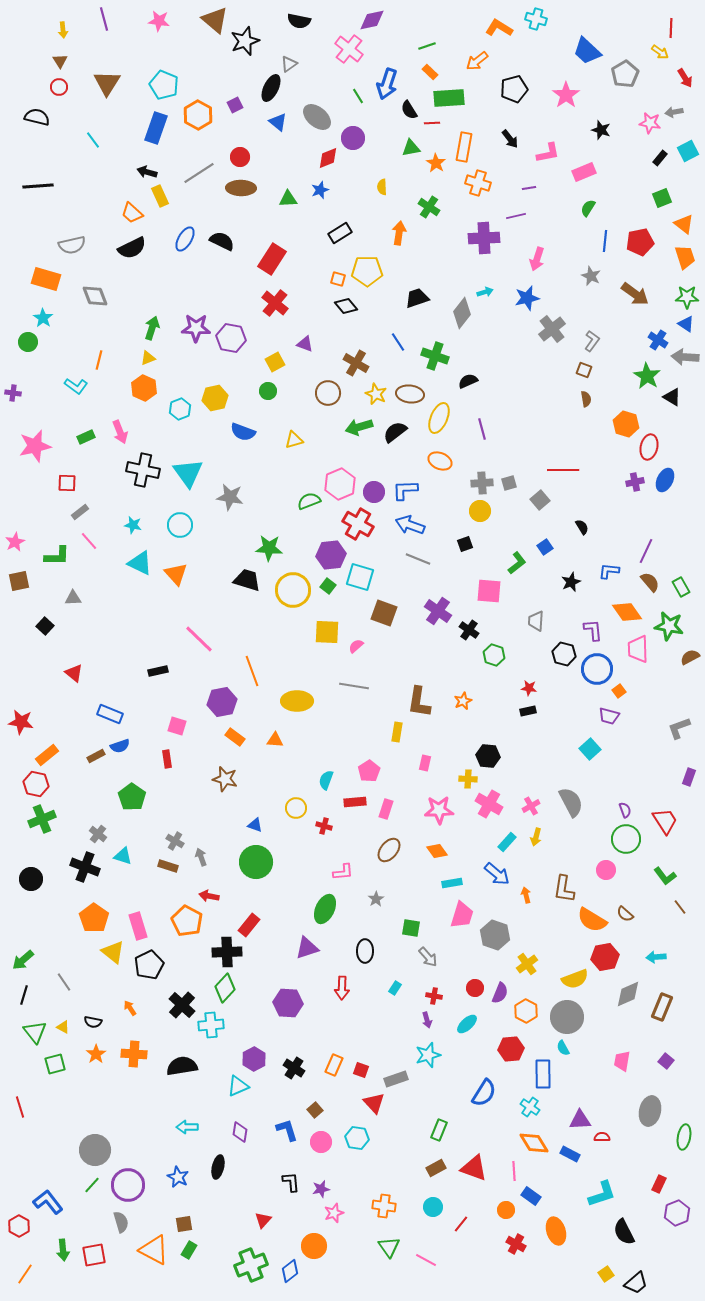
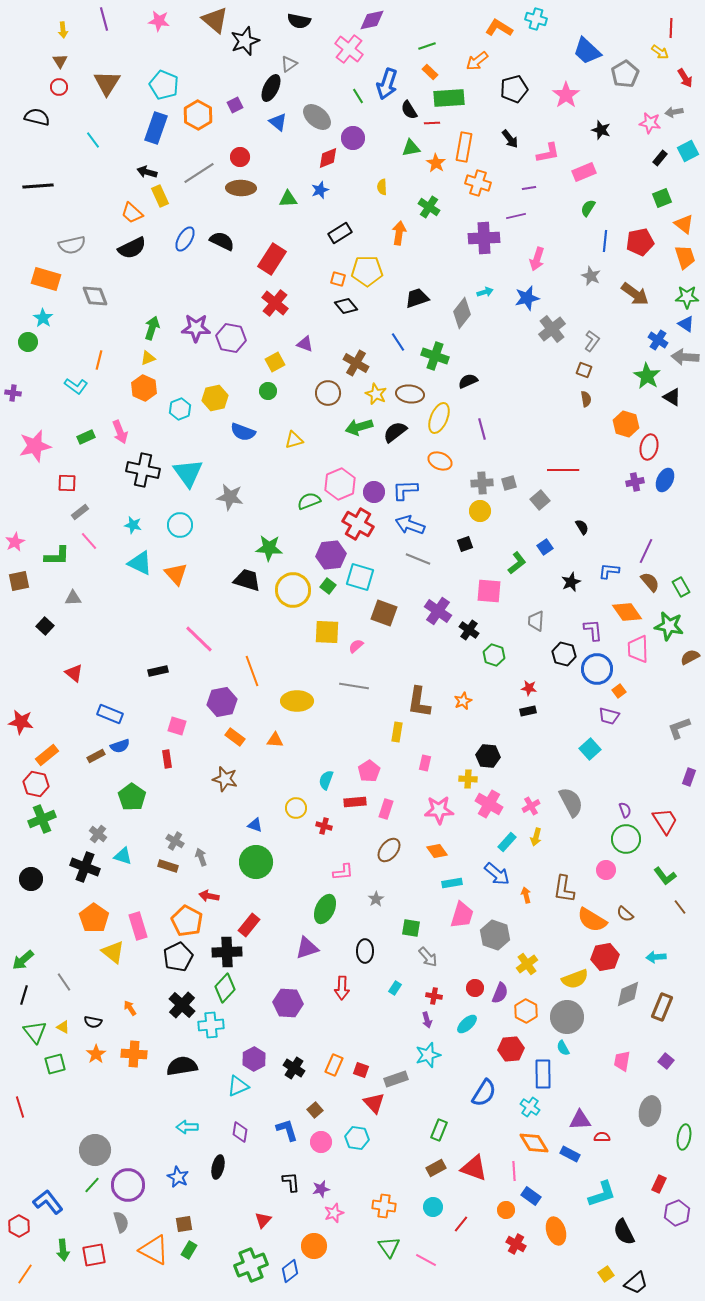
black pentagon at (149, 965): moved 29 px right, 8 px up
